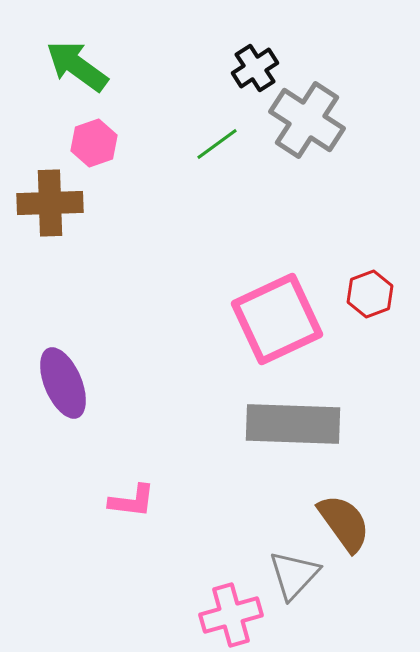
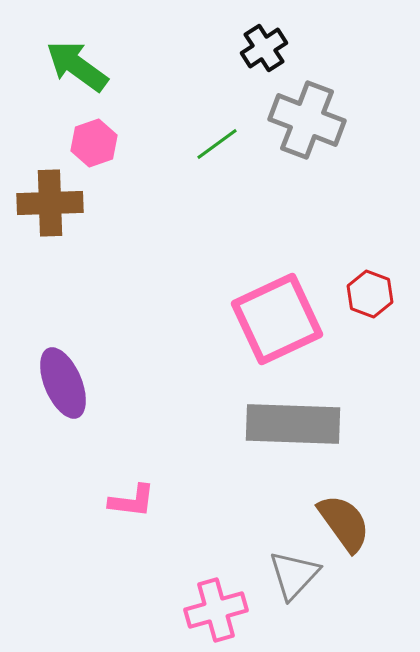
black cross: moved 9 px right, 20 px up
gray cross: rotated 12 degrees counterclockwise
red hexagon: rotated 18 degrees counterclockwise
pink cross: moved 15 px left, 5 px up
